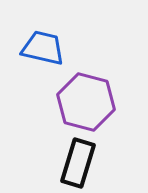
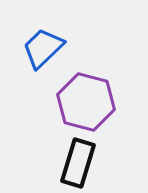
blue trapezoid: rotated 57 degrees counterclockwise
